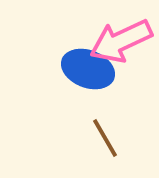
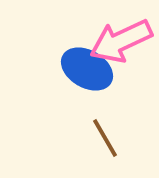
blue ellipse: moved 1 px left; rotated 9 degrees clockwise
